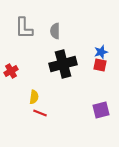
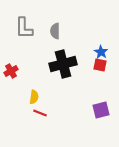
blue star: rotated 24 degrees counterclockwise
